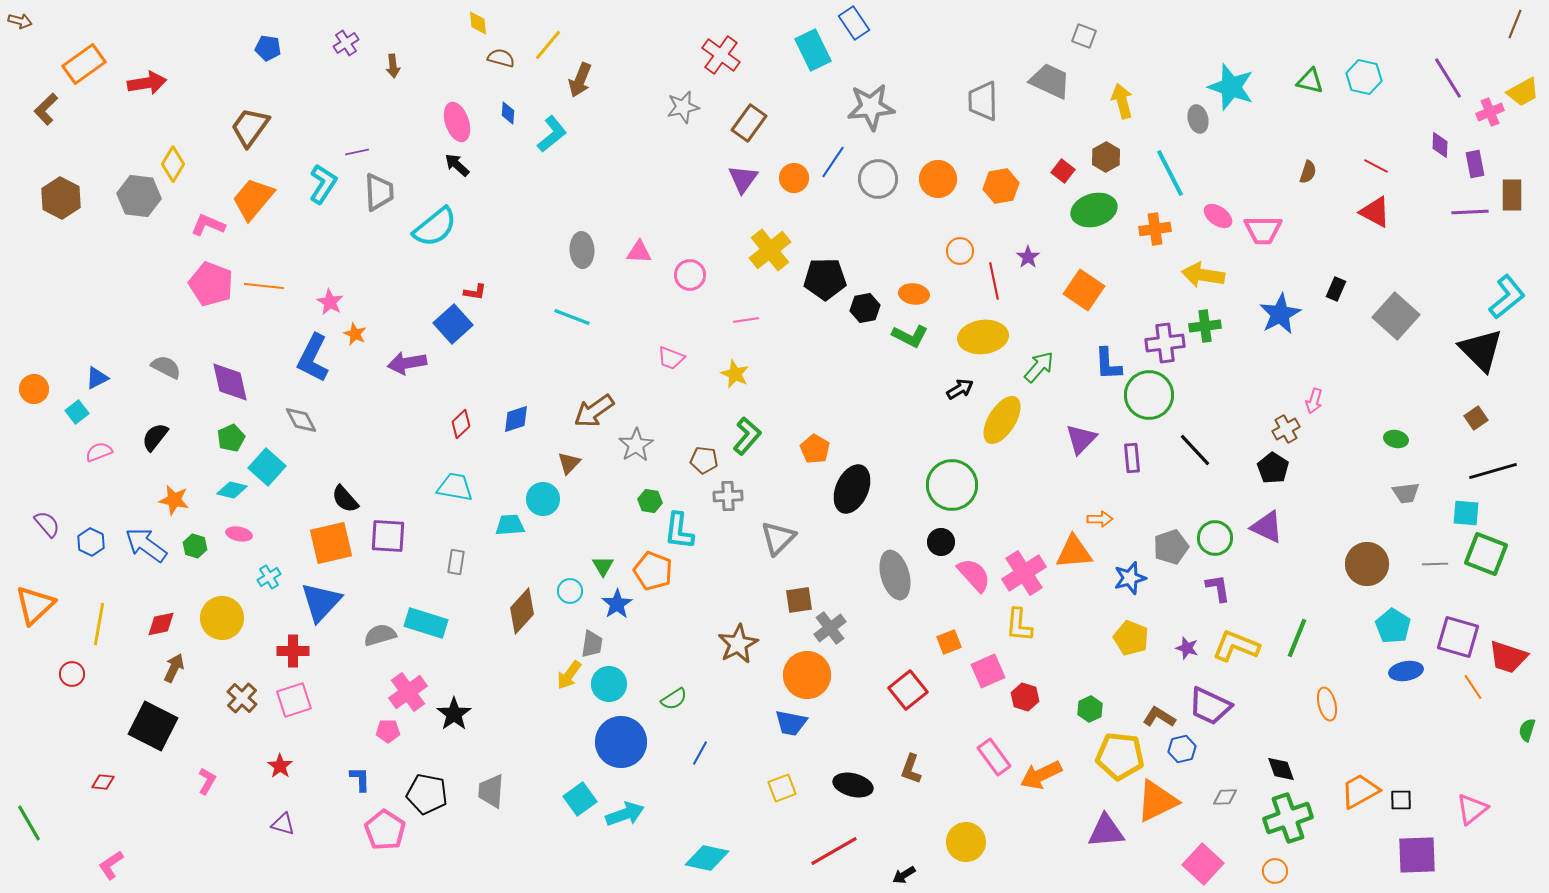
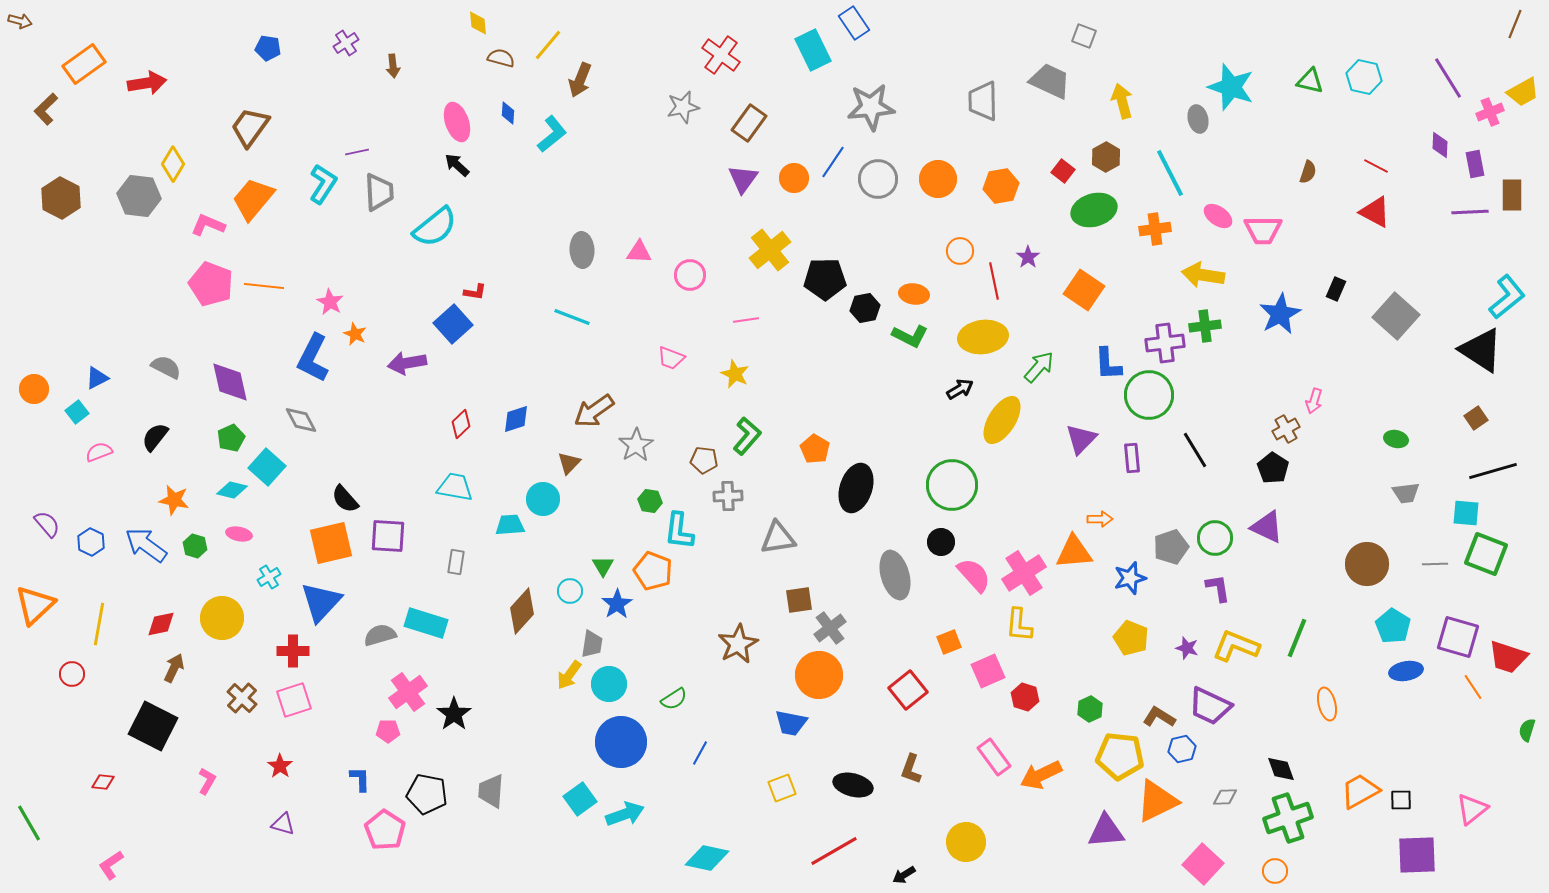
black triangle at (1481, 350): rotated 12 degrees counterclockwise
black line at (1195, 450): rotated 12 degrees clockwise
black ellipse at (852, 489): moved 4 px right, 1 px up; rotated 6 degrees counterclockwise
gray triangle at (778, 538): rotated 36 degrees clockwise
orange circle at (807, 675): moved 12 px right
